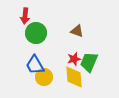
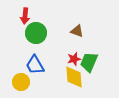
yellow circle: moved 23 px left, 5 px down
